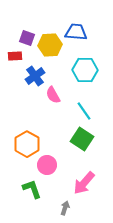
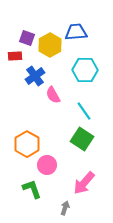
blue trapezoid: rotated 10 degrees counterclockwise
yellow hexagon: rotated 25 degrees counterclockwise
